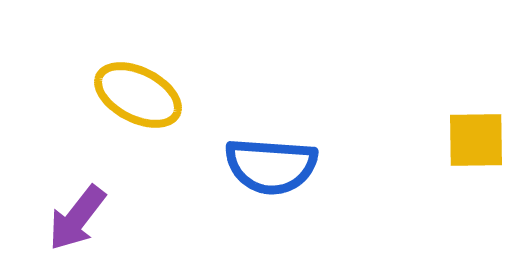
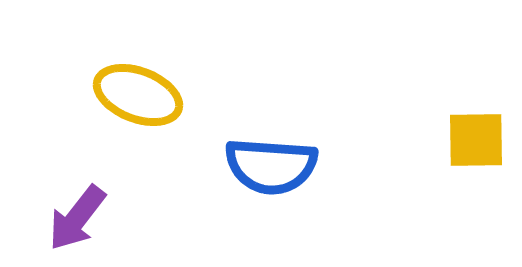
yellow ellipse: rotated 6 degrees counterclockwise
